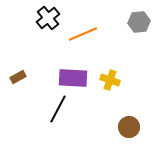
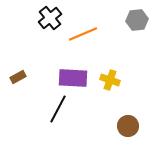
black cross: moved 2 px right
gray hexagon: moved 2 px left, 2 px up
brown circle: moved 1 px left, 1 px up
